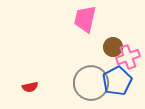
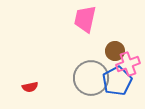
brown circle: moved 2 px right, 4 px down
pink cross: moved 7 px down
gray circle: moved 5 px up
